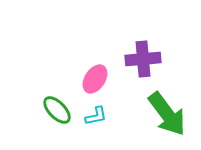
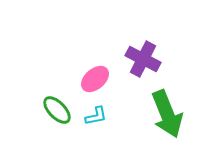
purple cross: rotated 32 degrees clockwise
pink ellipse: rotated 16 degrees clockwise
green arrow: rotated 15 degrees clockwise
